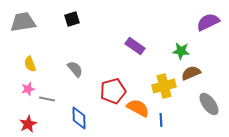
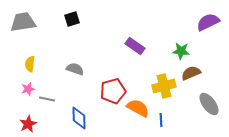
yellow semicircle: rotated 28 degrees clockwise
gray semicircle: rotated 30 degrees counterclockwise
